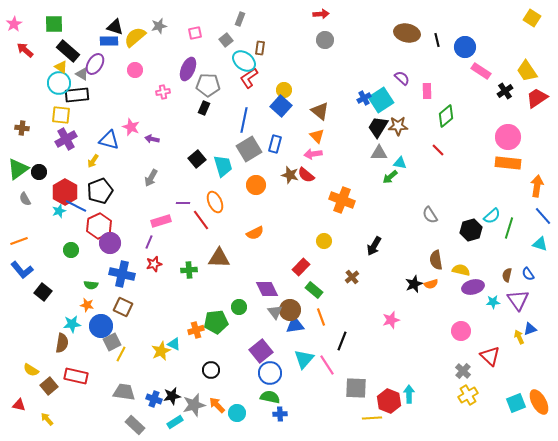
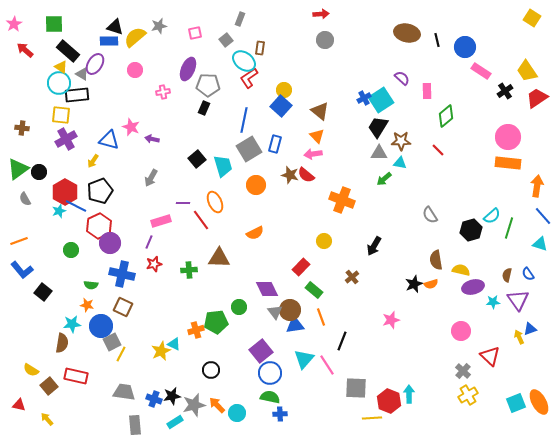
brown star at (398, 126): moved 3 px right, 15 px down
green arrow at (390, 177): moved 6 px left, 2 px down
gray rectangle at (135, 425): rotated 42 degrees clockwise
